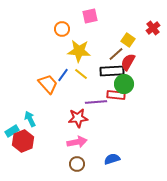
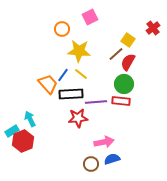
pink square: moved 1 px down; rotated 14 degrees counterclockwise
black rectangle: moved 41 px left, 23 px down
red rectangle: moved 5 px right, 6 px down
pink arrow: moved 27 px right
brown circle: moved 14 px right
